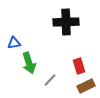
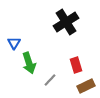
black cross: rotated 30 degrees counterclockwise
blue triangle: rotated 48 degrees counterclockwise
red rectangle: moved 3 px left, 1 px up
